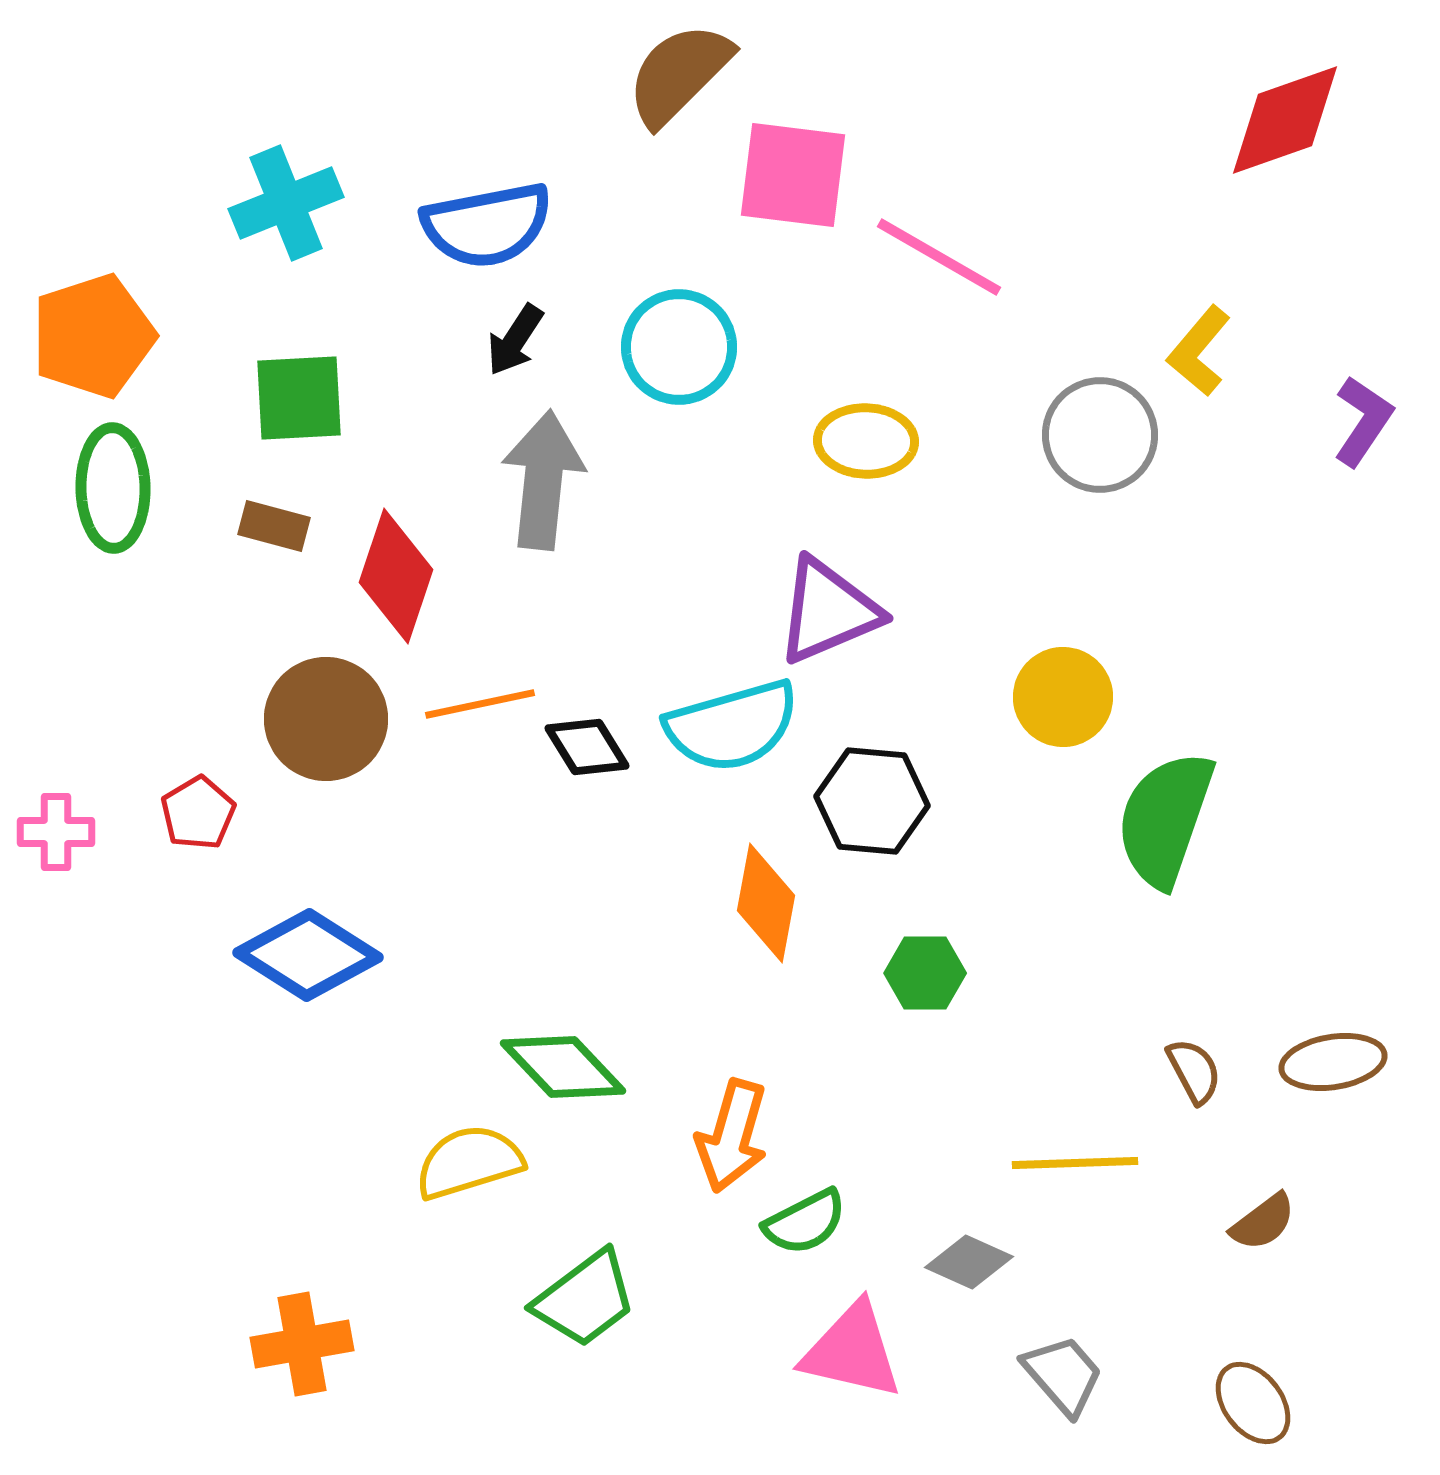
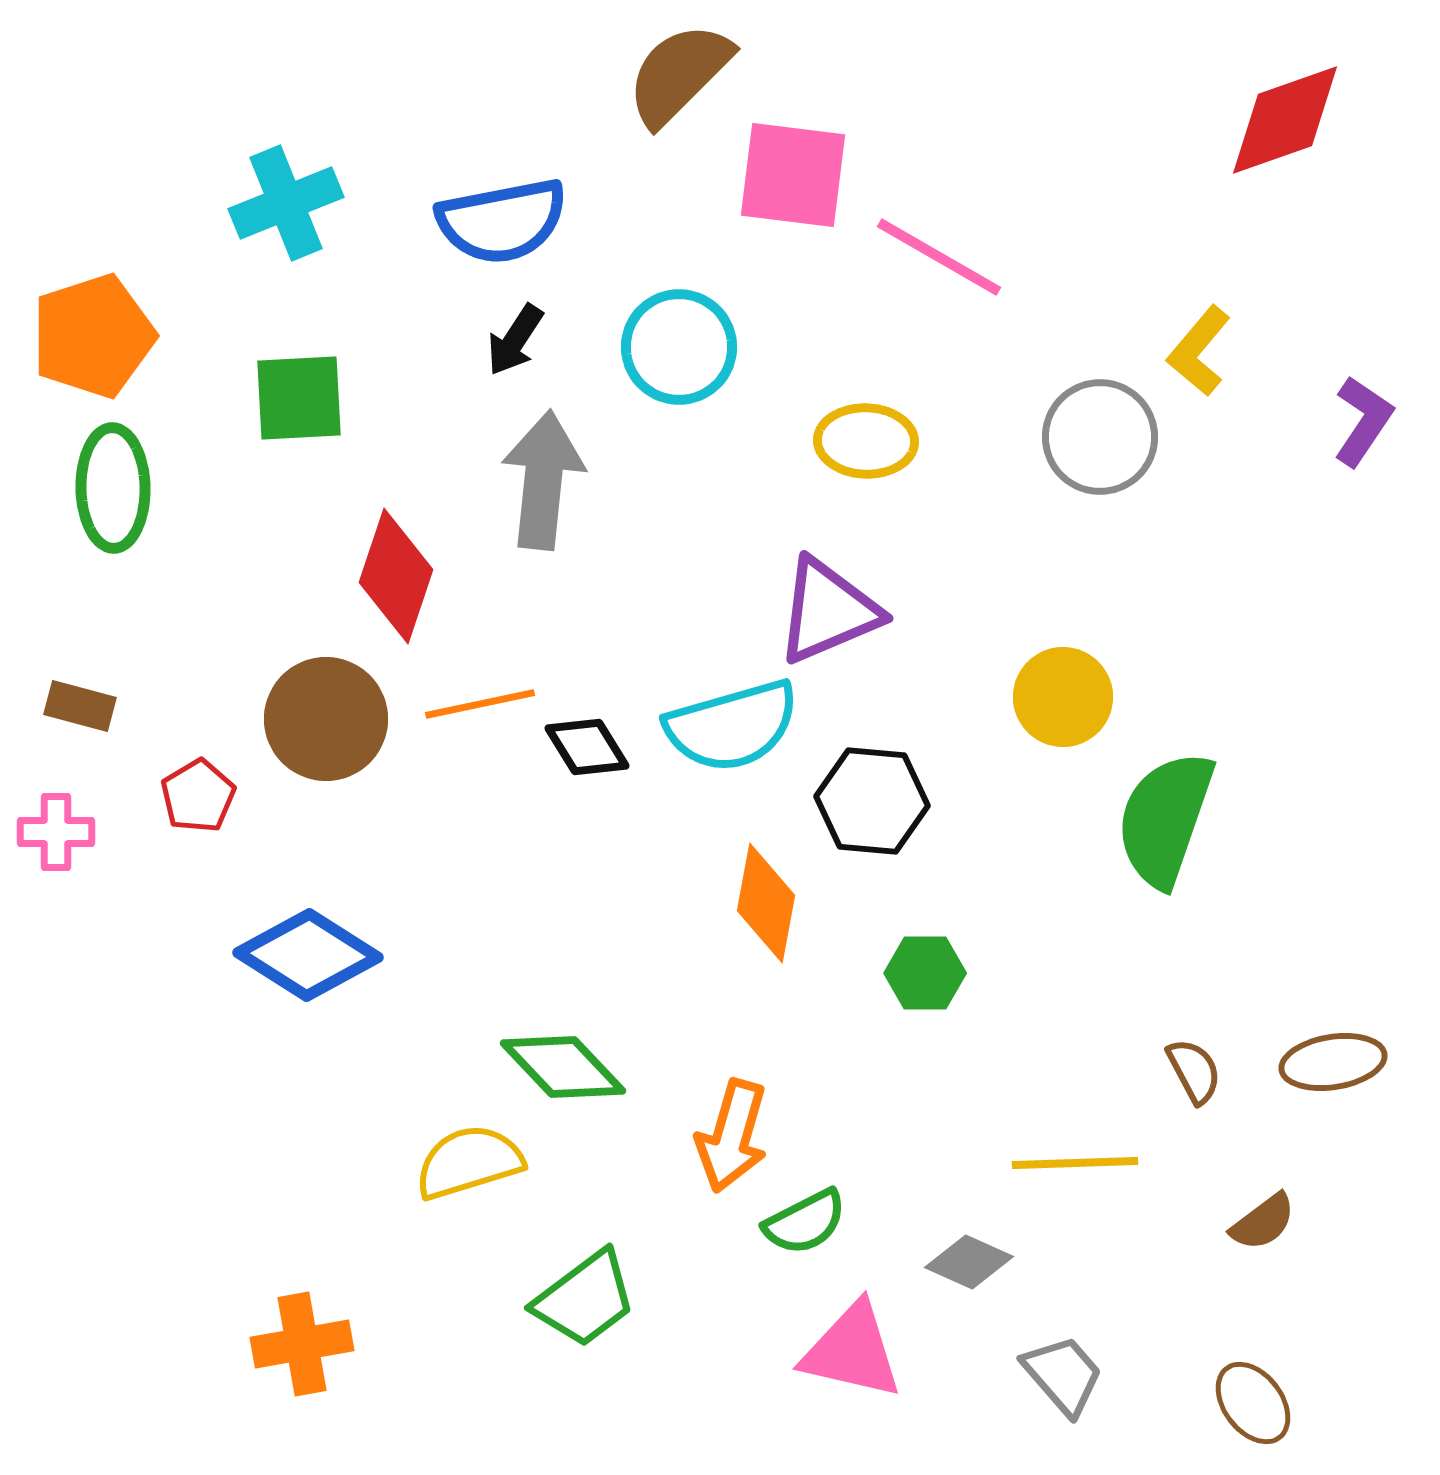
blue semicircle at (487, 225): moved 15 px right, 4 px up
gray circle at (1100, 435): moved 2 px down
brown rectangle at (274, 526): moved 194 px left, 180 px down
red pentagon at (198, 813): moved 17 px up
